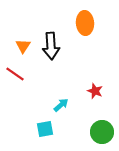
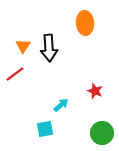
black arrow: moved 2 px left, 2 px down
red line: rotated 72 degrees counterclockwise
green circle: moved 1 px down
